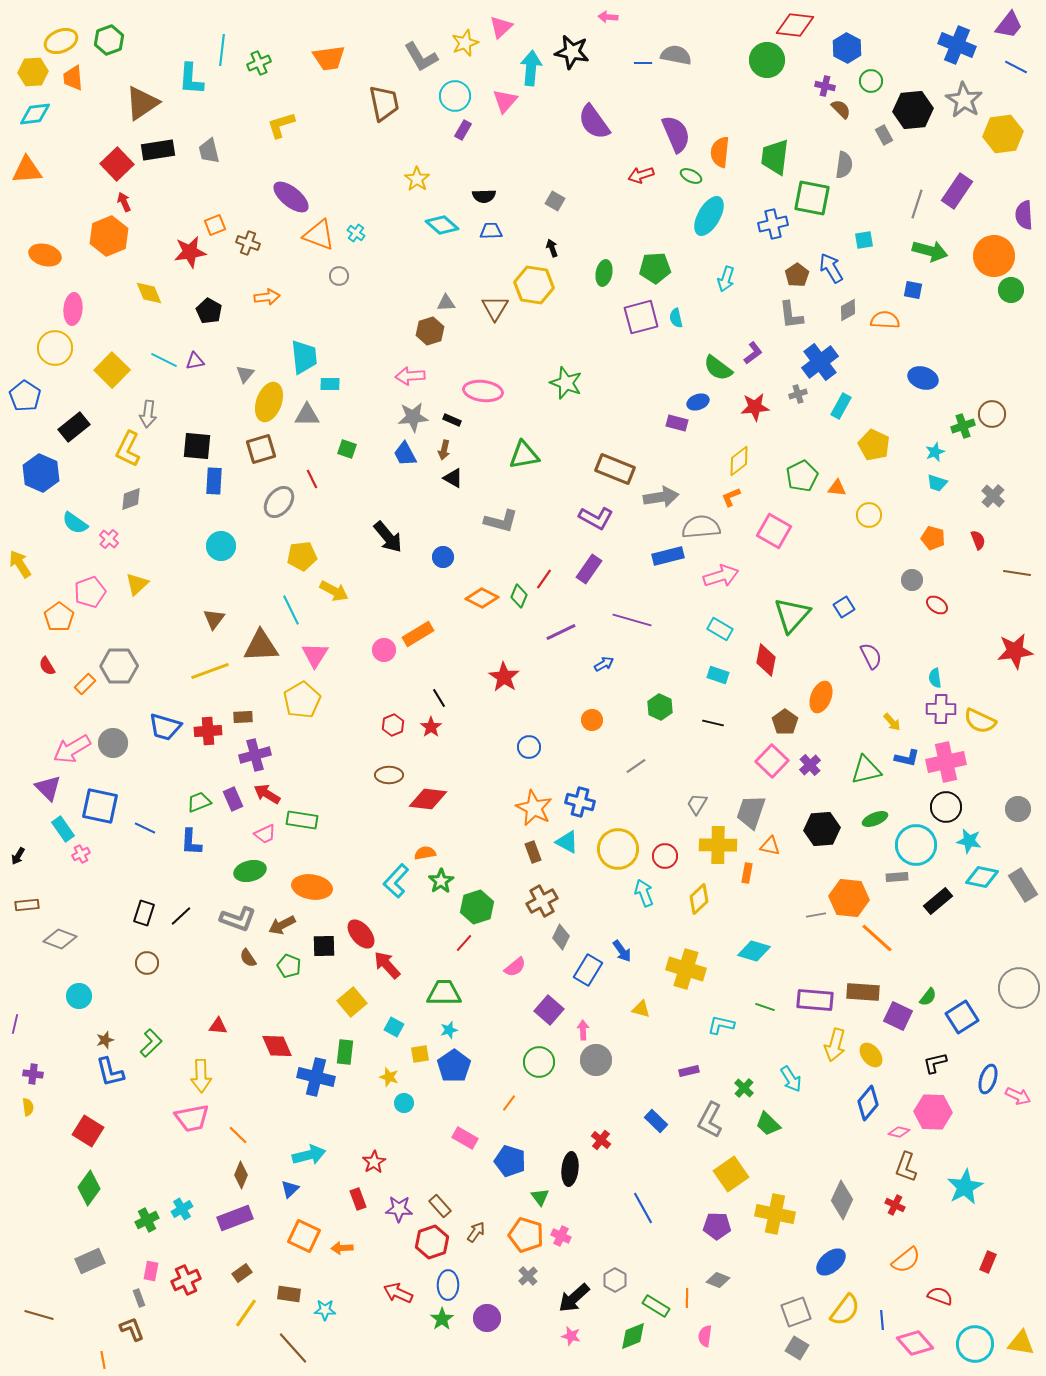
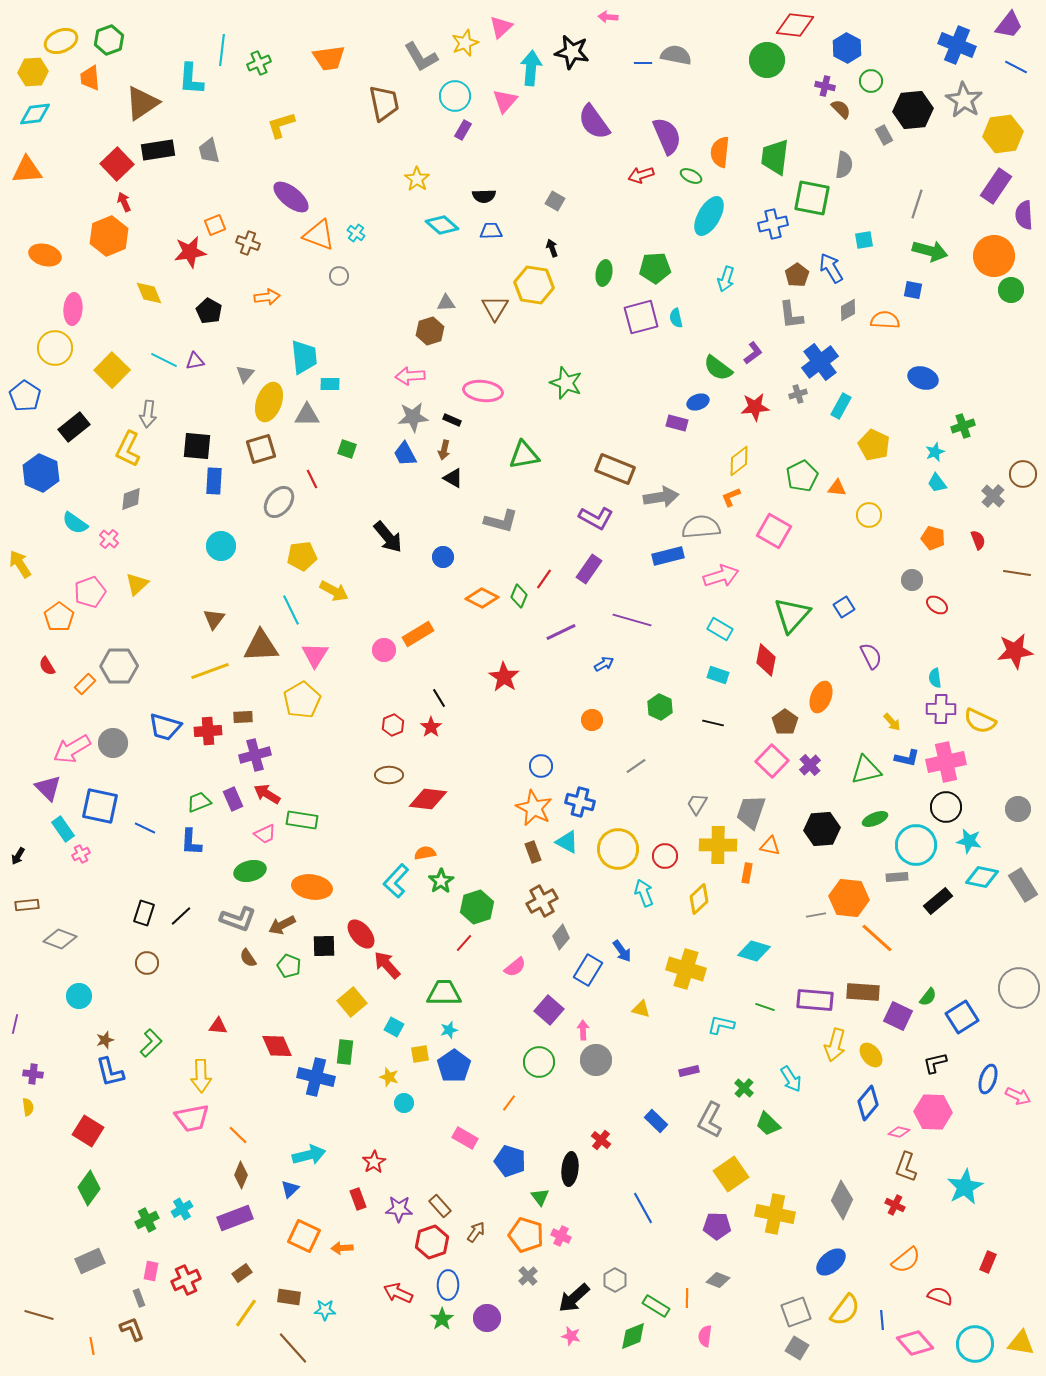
orange trapezoid at (73, 78): moved 17 px right
purple semicircle at (676, 134): moved 9 px left, 2 px down
purple rectangle at (957, 191): moved 39 px right, 5 px up
brown circle at (992, 414): moved 31 px right, 60 px down
cyan trapezoid at (937, 483): rotated 35 degrees clockwise
blue circle at (529, 747): moved 12 px right, 19 px down
gray diamond at (561, 937): rotated 15 degrees clockwise
brown rectangle at (289, 1294): moved 3 px down
orange line at (103, 1360): moved 11 px left, 14 px up
